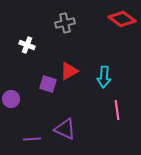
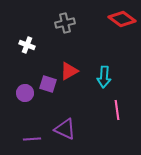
purple circle: moved 14 px right, 6 px up
